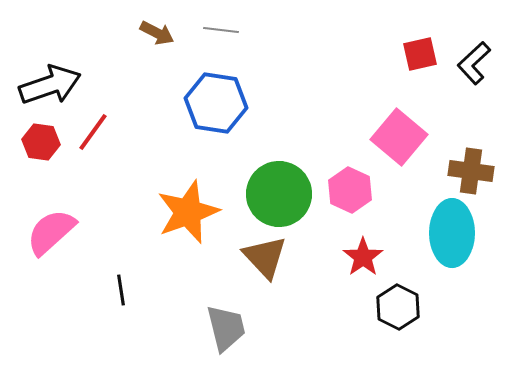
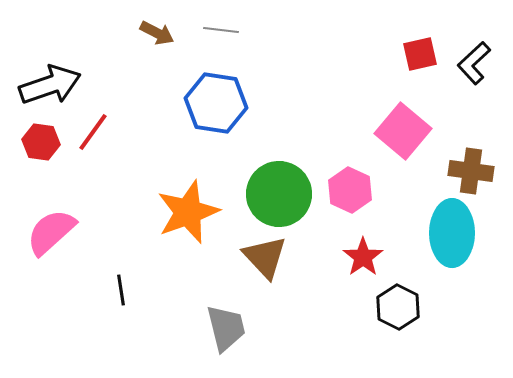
pink square: moved 4 px right, 6 px up
